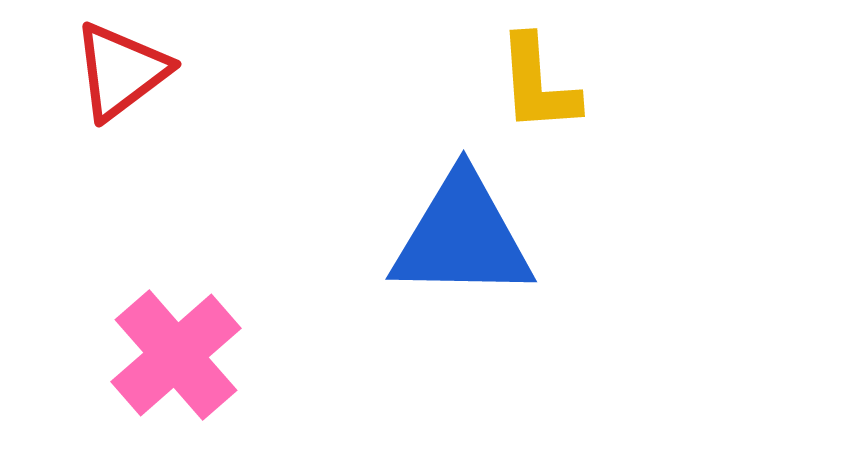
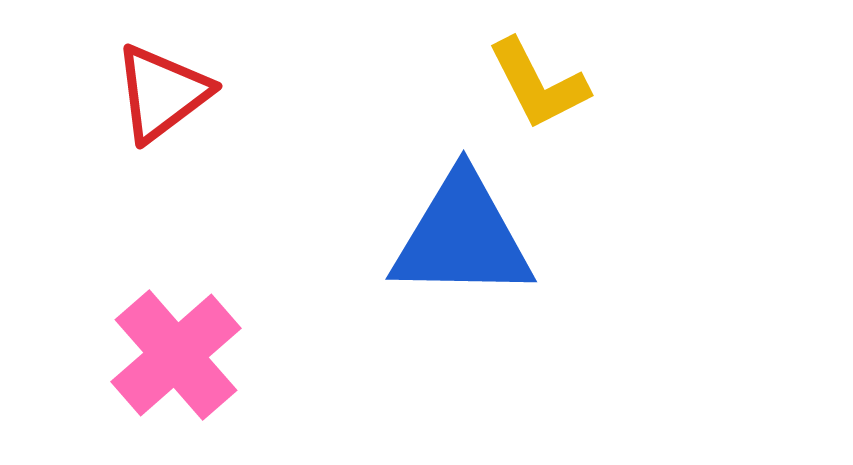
red triangle: moved 41 px right, 22 px down
yellow L-shape: rotated 23 degrees counterclockwise
